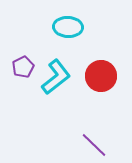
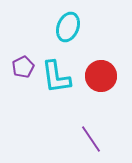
cyan ellipse: rotated 72 degrees counterclockwise
cyan L-shape: rotated 120 degrees clockwise
purple line: moved 3 px left, 6 px up; rotated 12 degrees clockwise
